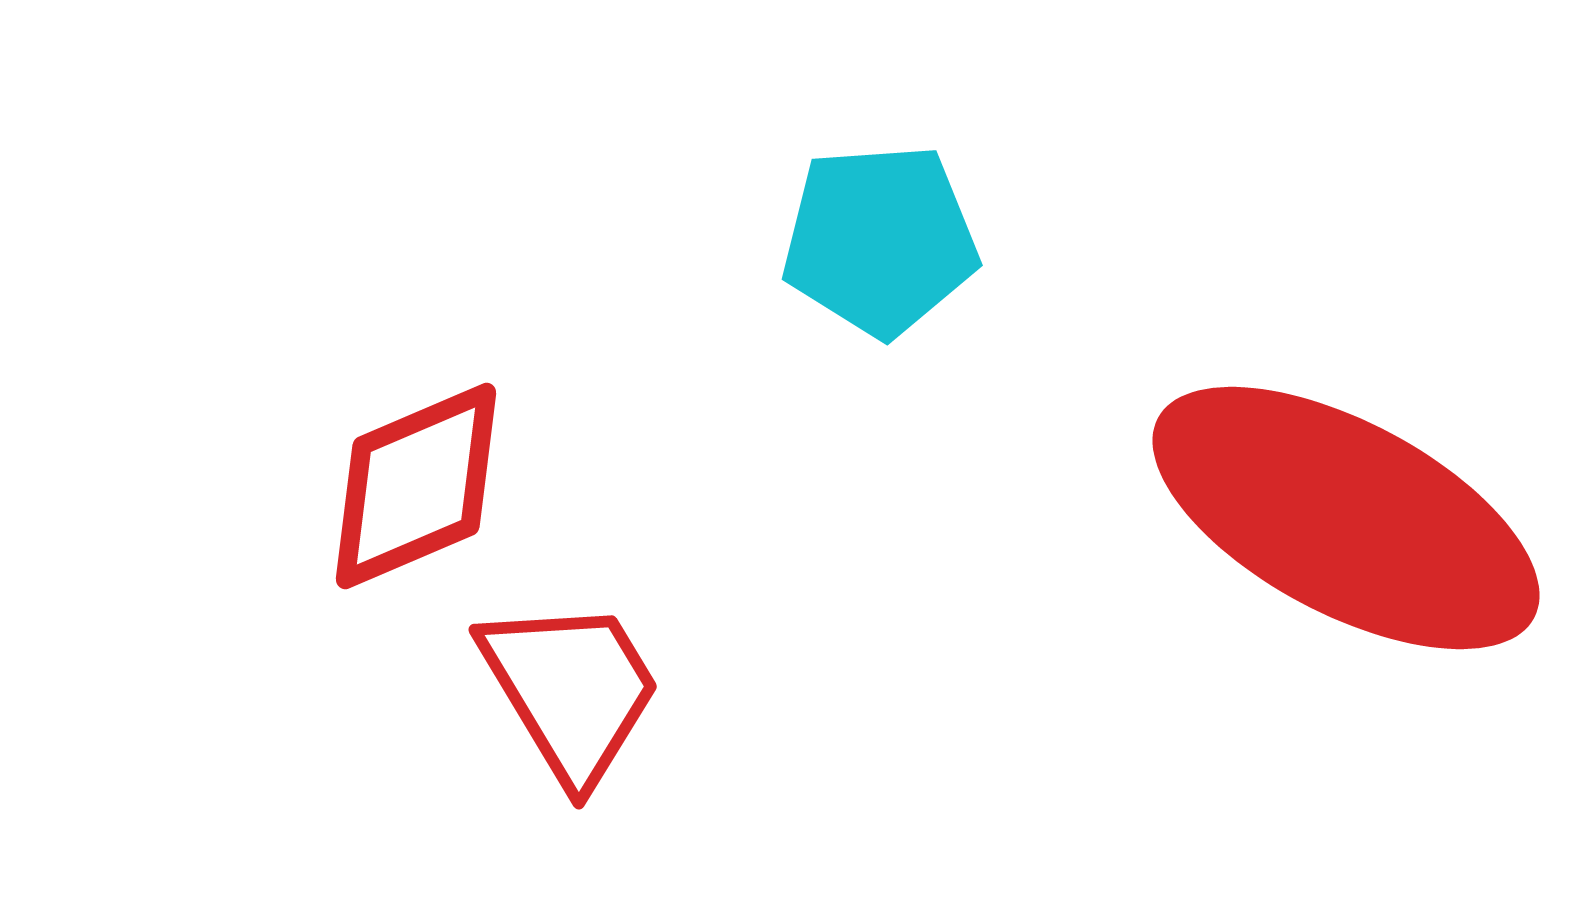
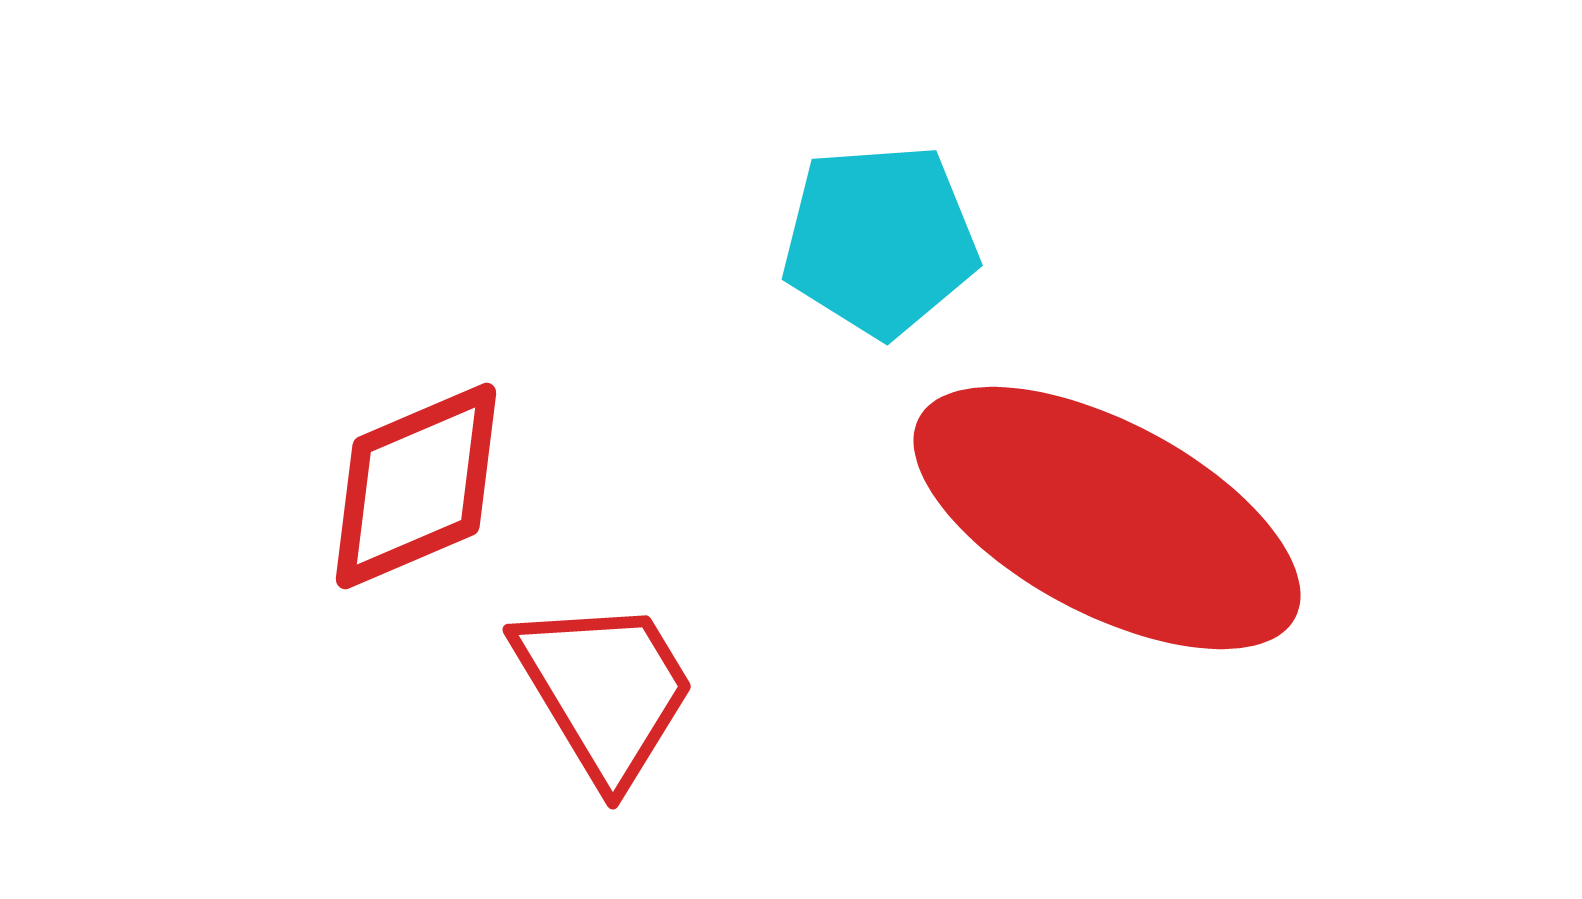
red ellipse: moved 239 px left
red trapezoid: moved 34 px right
